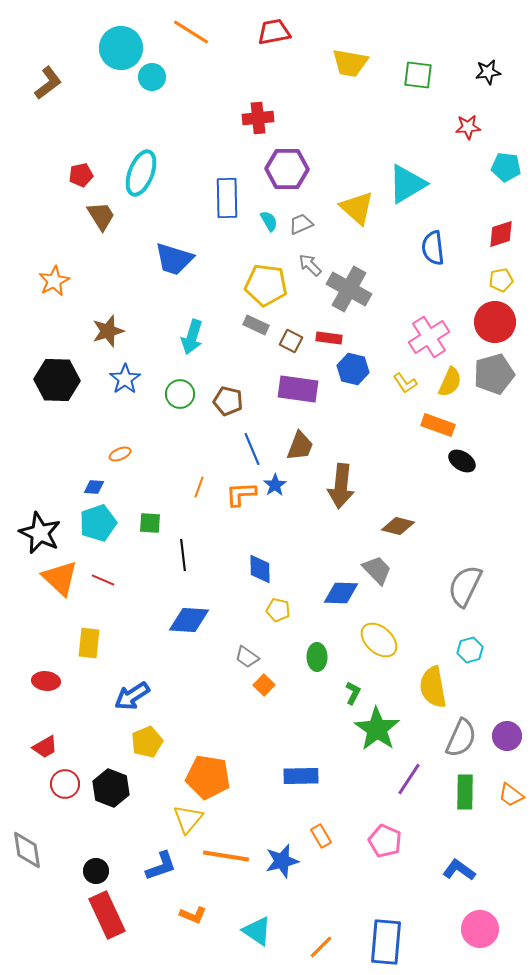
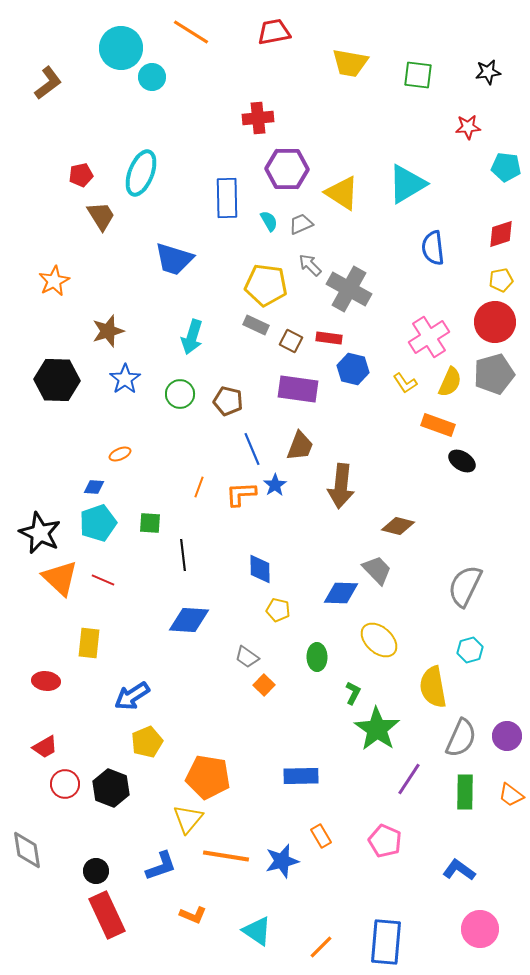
yellow triangle at (357, 208): moved 15 px left, 15 px up; rotated 9 degrees counterclockwise
